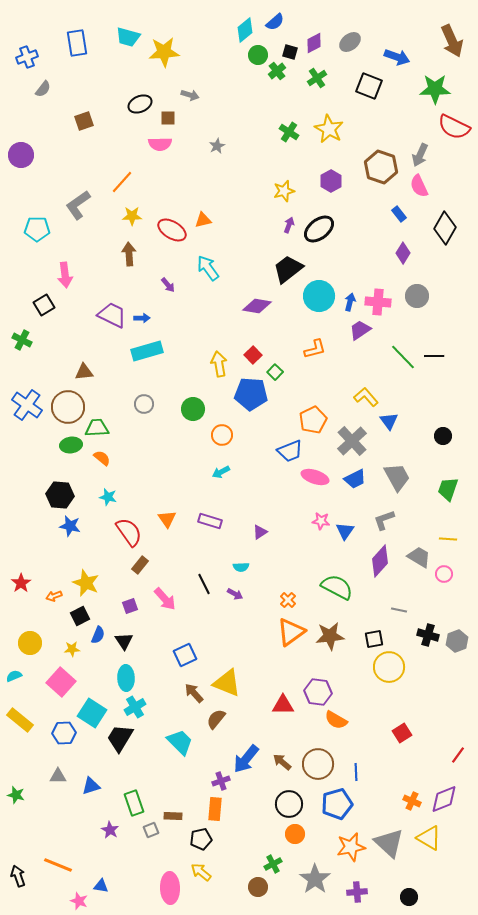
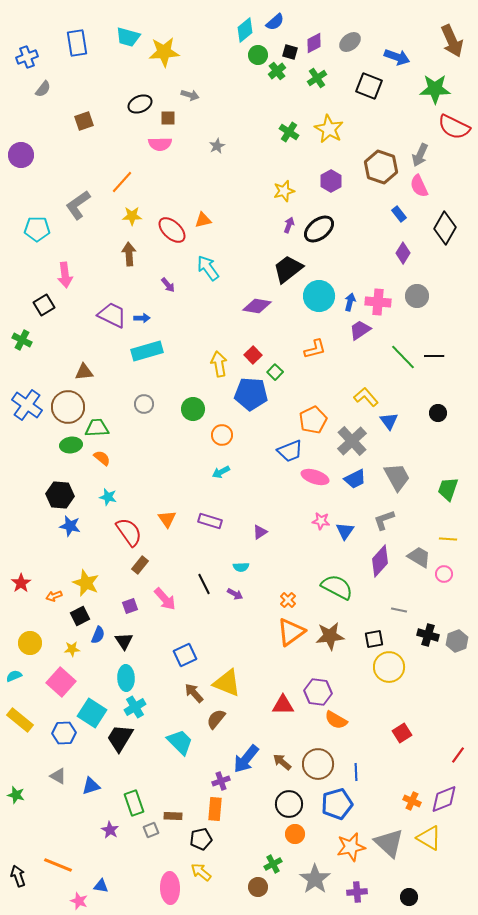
red ellipse at (172, 230): rotated 12 degrees clockwise
black circle at (443, 436): moved 5 px left, 23 px up
gray triangle at (58, 776): rotated 30 degrees clockwise
